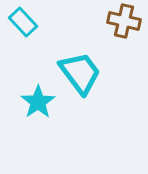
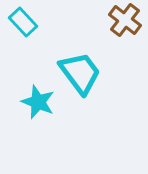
brown cross: moved 1 px right, 1 px up; rotated 24 degrees clockwise
cyan star: rotated 16 degrees counterclockwise
